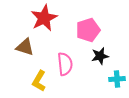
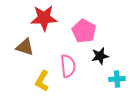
red star: rotated 24 degrees clockwise
pink pentagon: moved 4 px left, 1 px down; rotated 25 degrees counterclockwise
pink semicircle: moved 3 px right, 2 px down
yellow L-shape: moved 3 px right
